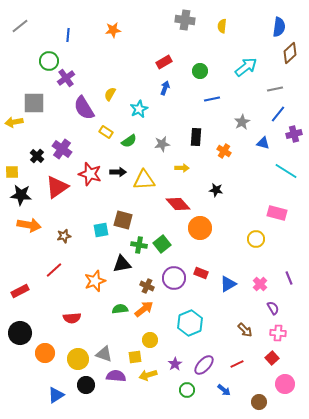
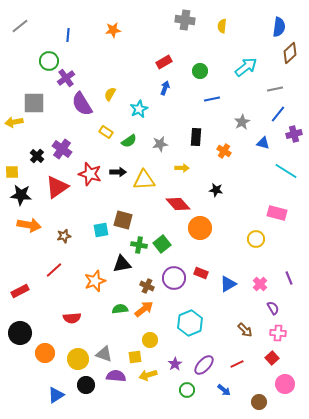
purple semicircle at (84, 108): moved 2 px left, 4 px up
gray star at (162, 144): moved 2 px left
